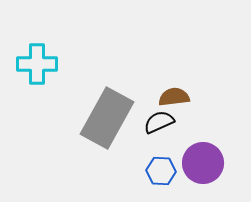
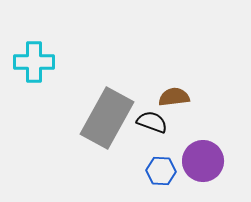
cyan cross: moved 3 px left, 2 px up
black semicircle: moved 7 px left; rotated 44 degrees clockwise
purple circle: moved 2 px up
